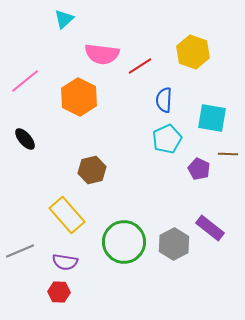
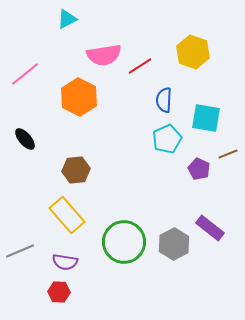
cyan triangle: moved 3 px right; rotated 15 degrees clockwise
pink semicircle: moved 2 px right, 1 px down; rotated 16 degrees counterclockwise
pink line: moved 7 px up
cyan square: moved 6 px left
brown line: rotated 24 degrees counterclockwise
brown hexagon: moved 16 px left; rotated 8 degrees clockwise
